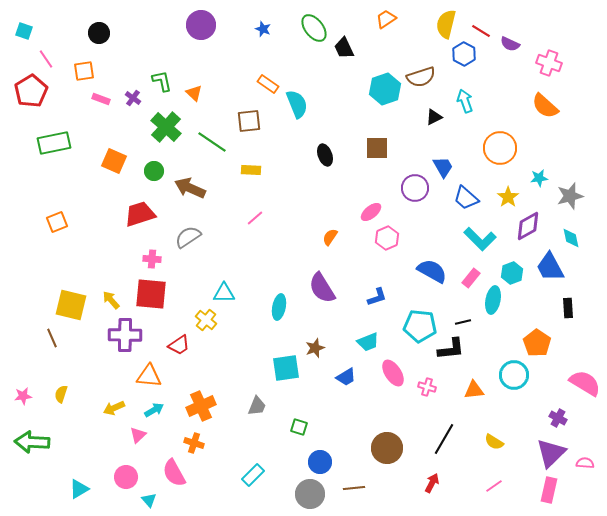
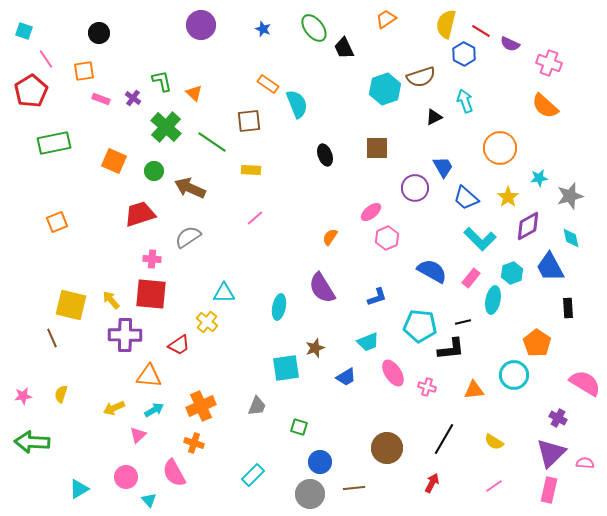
yellow cross at (206, 320): moved 1 px right, 2 px down
